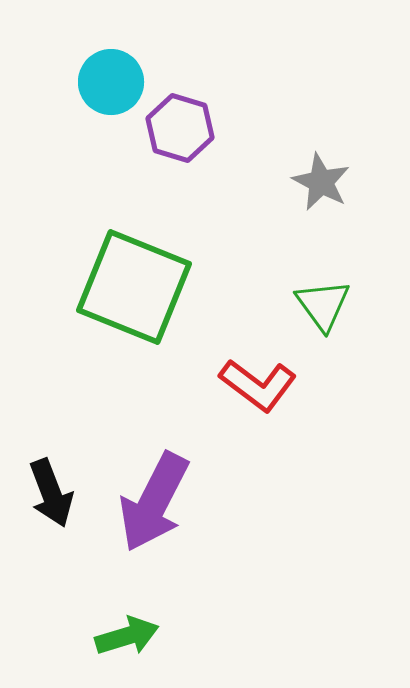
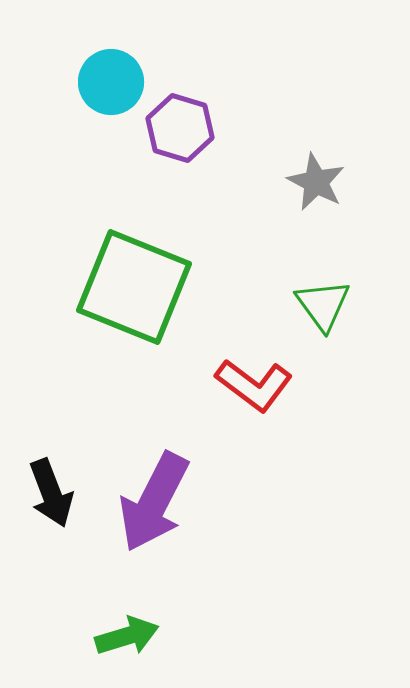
gray star: moved 5 px left
red L-shape: moved 4 px left
